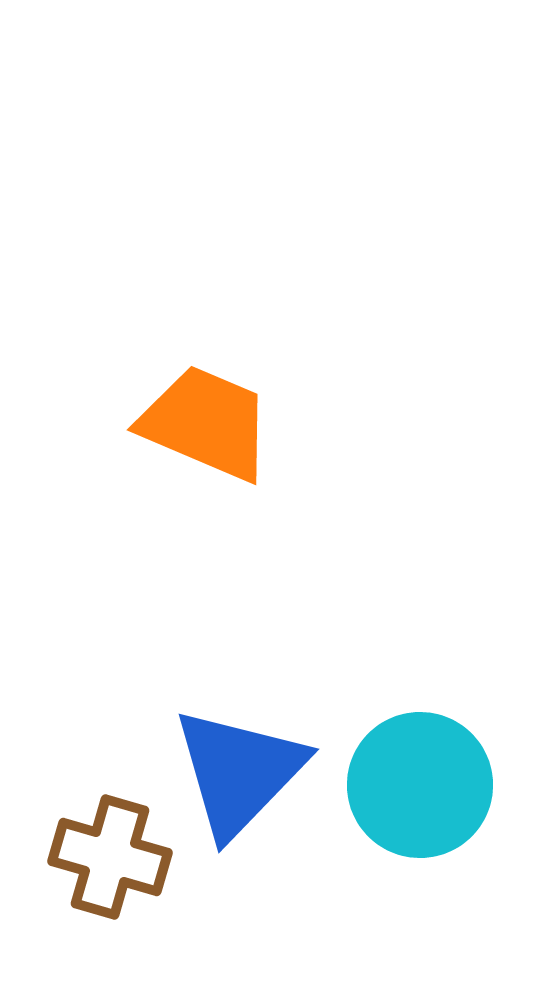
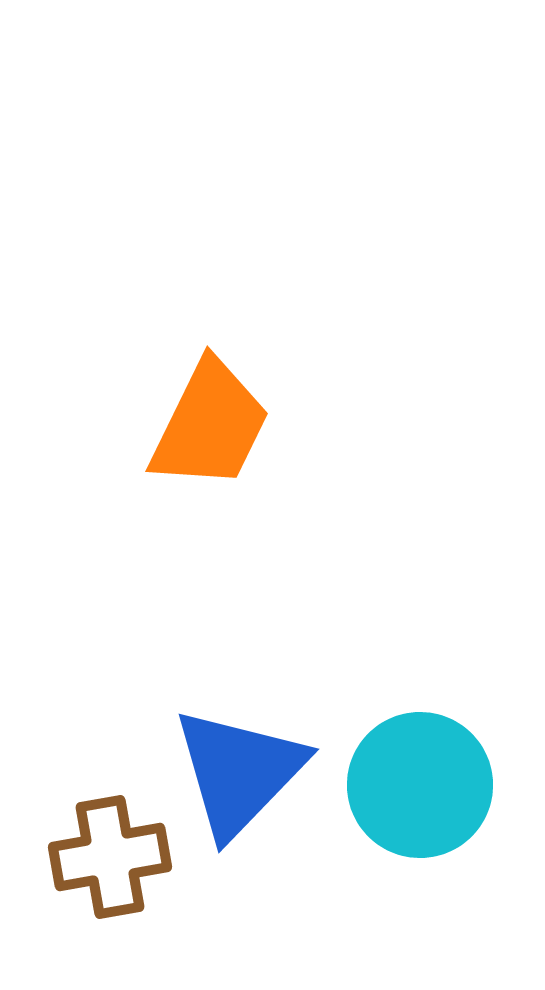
orange trapezoid: moved 4 px right, 2 px down; rotated 93 degrees clockwise
brown cross: rotated 26 degrees counterclockwise
